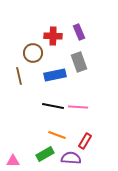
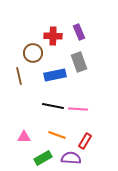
pink line: moved 2 px down
green rectangle: moved 2 px left, 4 px down
pink triangle: moved 11 px right, 24 px up
